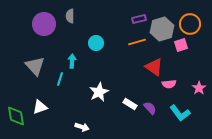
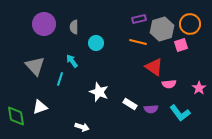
gray semicircle: moved 4 px right, 11 px down
orange line: moved 1 px right; rotated 30 degrees clockwise
cyan arrow: rotated 40 degrees counterclockwise
white star: rotated 24 degrees counterclockwise
purple semicircle: moved 1 px right, 1 px down; rotated 128 degrees clockwise
